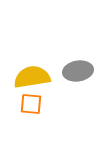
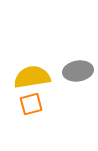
orange square: rotated 20 degrees counterclockwise
